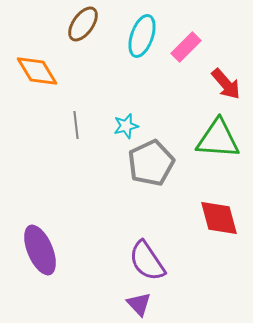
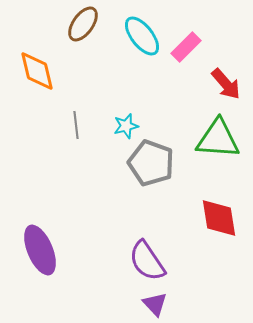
cyan ellipse: rotated 57 degrees counterclockwise
orange diamond: rotated 18 degrees clockwise
gray pentagon: rotated 27 degrees counterclockwise
red diamond: rotated 6 degrees clockwise
purple triangle: moved 16 px right
